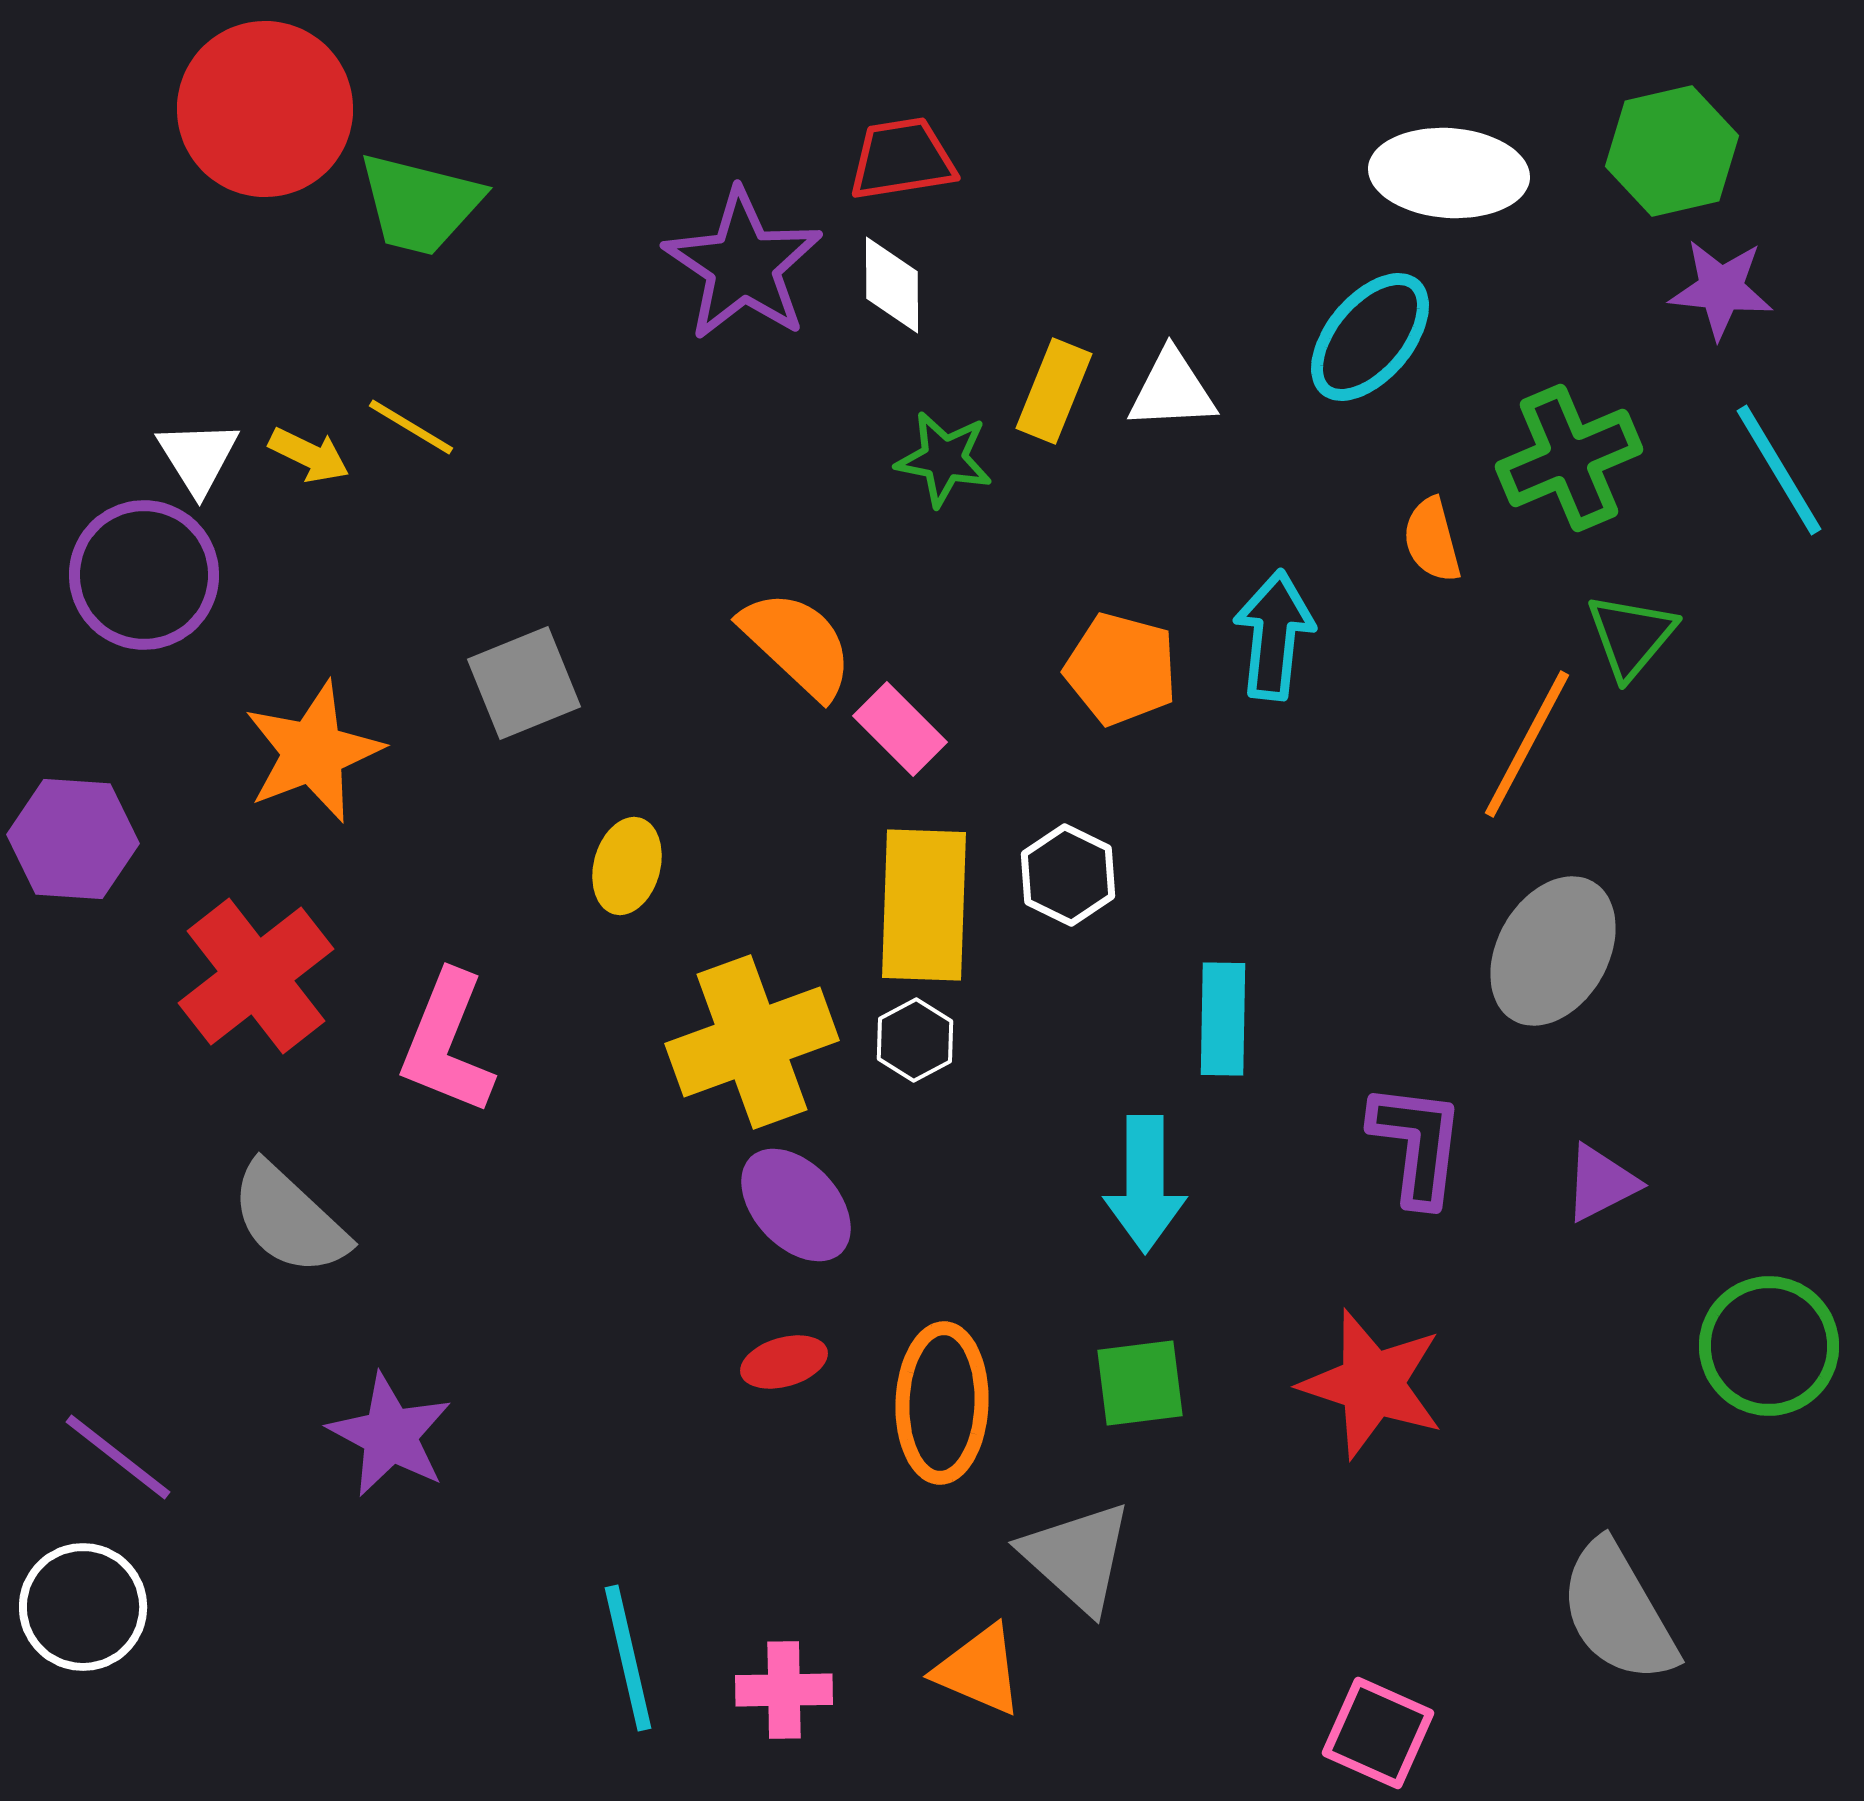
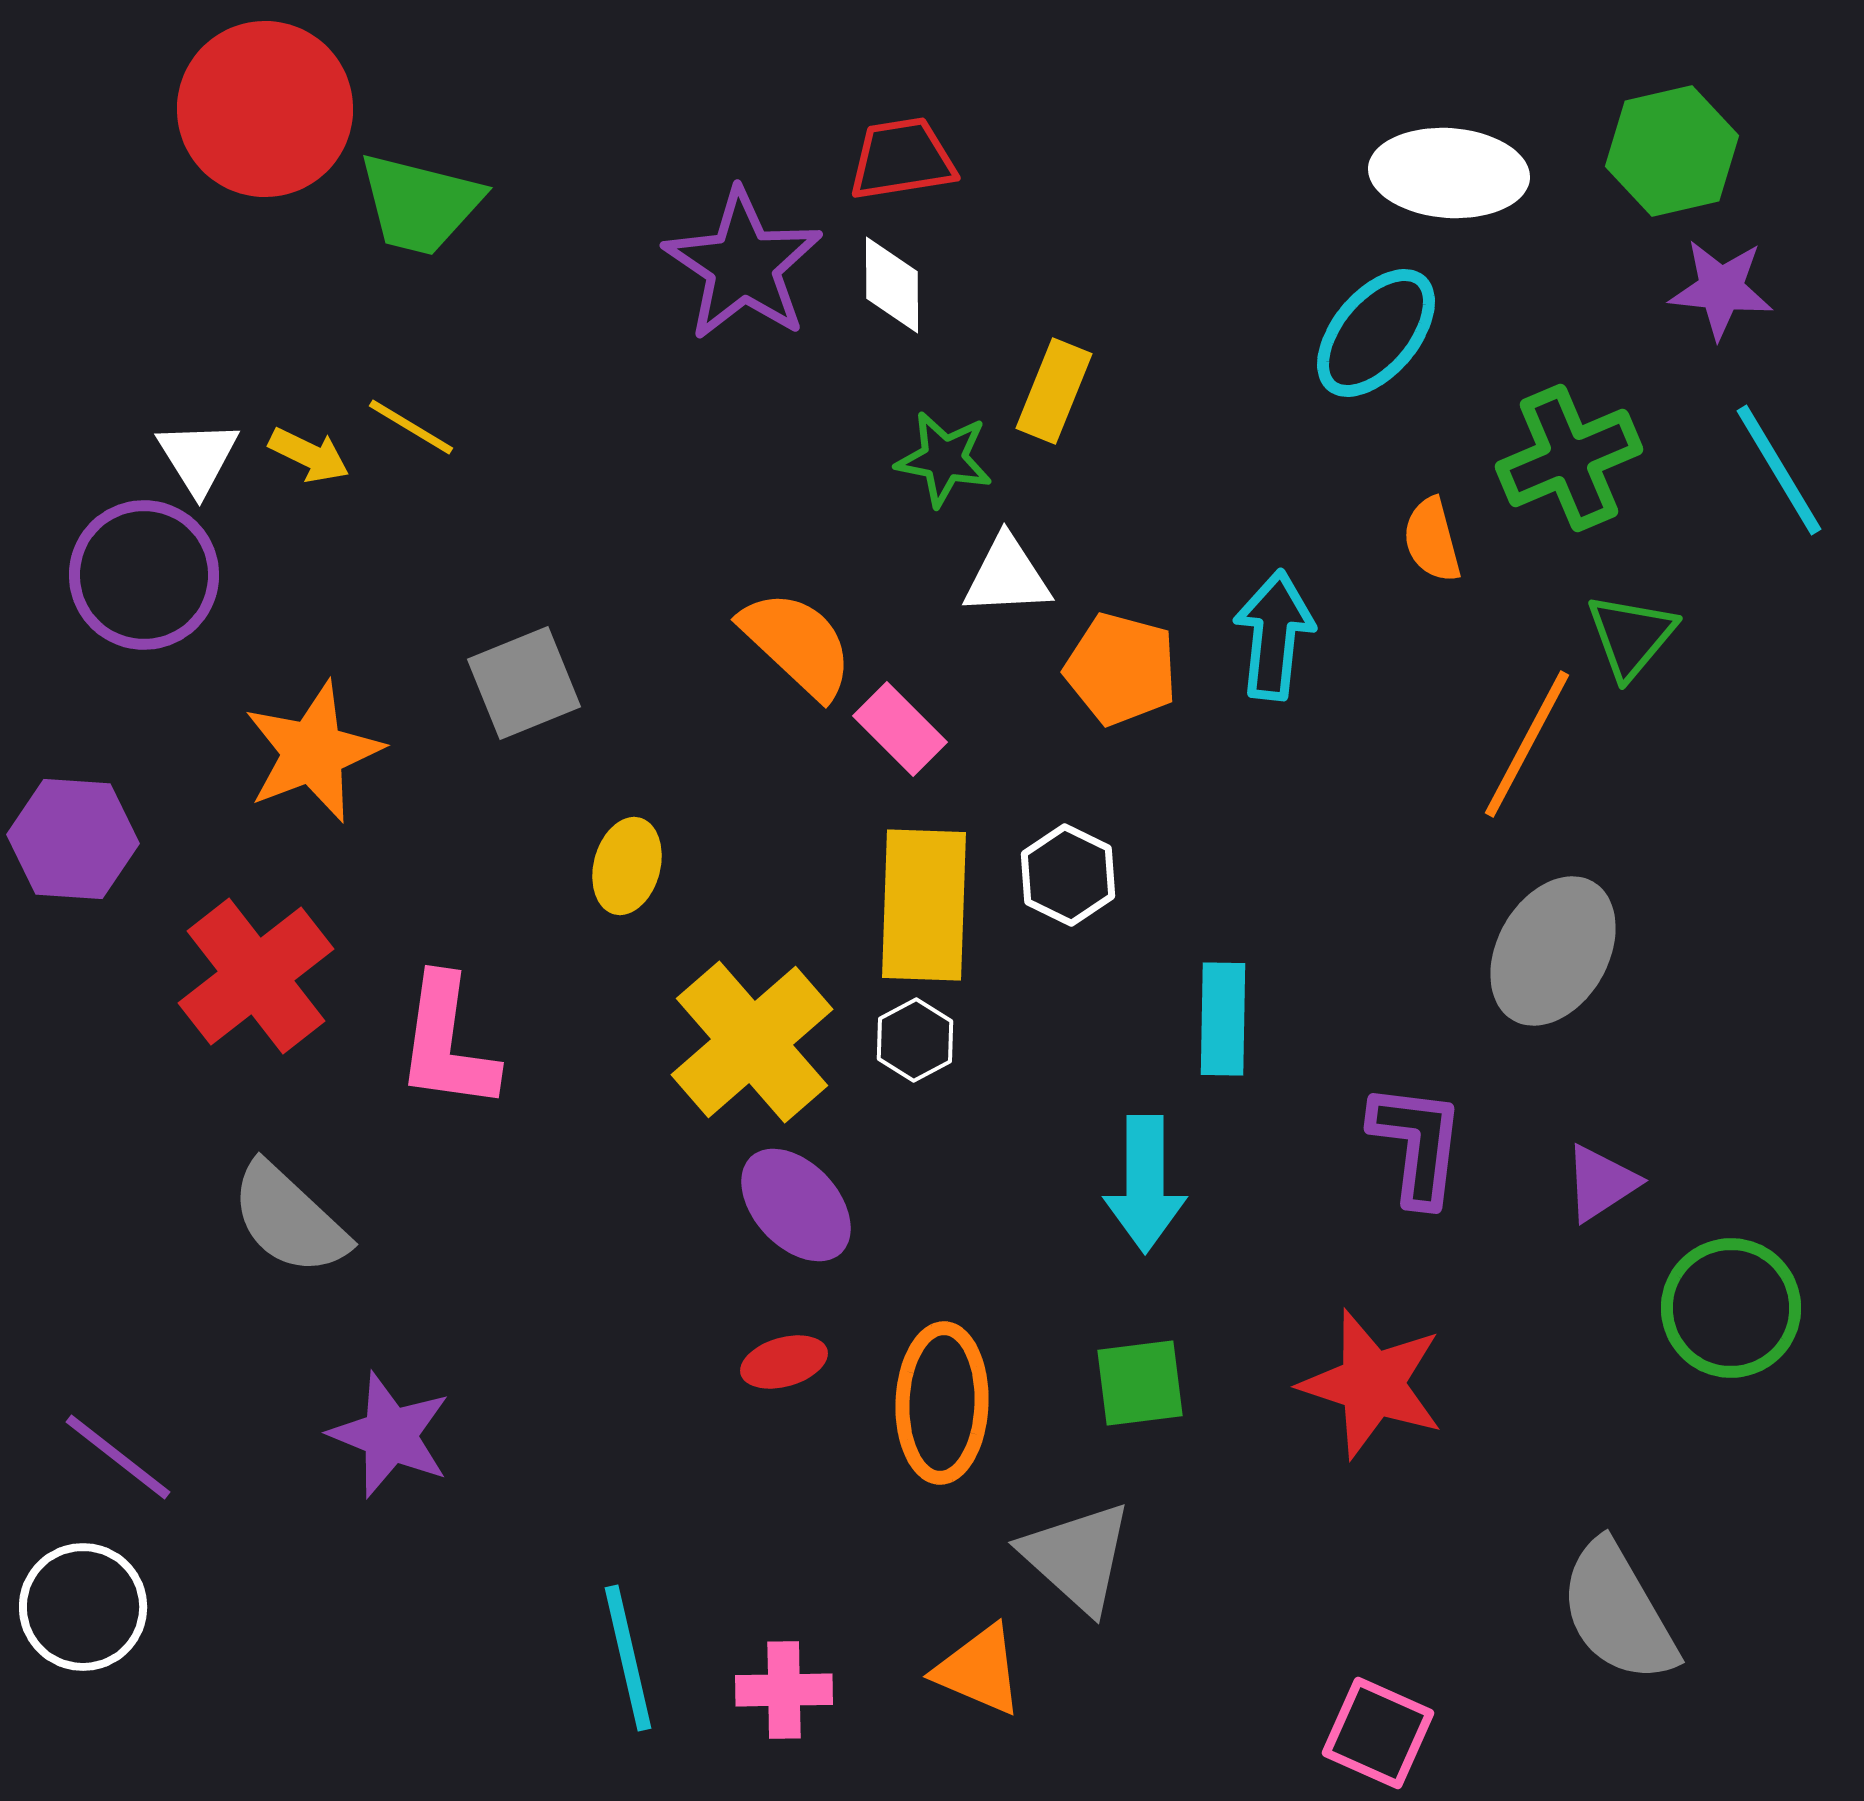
cyan ellipse at (1370, 337): moved 6 px right, 4 px up
white triangle at (1172, 390): moved 165 px left, 186 px down
yellow cross at (752, 1042): rotated 21 degrees counterclockwise
pink L-shape at (447, 1043): rotated 14 degrees counterclockwise
purple triangle at (1601, 1183): rotated 6 degrees counterclockwise
green circle at (1769, 1346): moved 38 px left, 38 px up
purple star at (390, 1435): rotated 6 degrees counterclockwise
